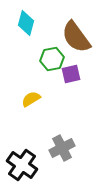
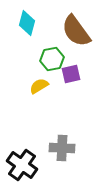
cyan diamond: moved 1 px right
brown semicircle: moved 6 px up
yellow semicircle: moved 8 px right, 13 px up
gray cross: rotated 30 degrees clockwise
